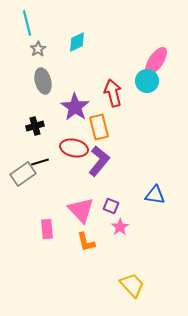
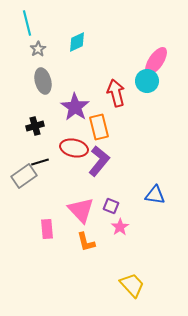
red arrow: moved 3 px right
gray rectangle: moved 1 px right, 2 px down
